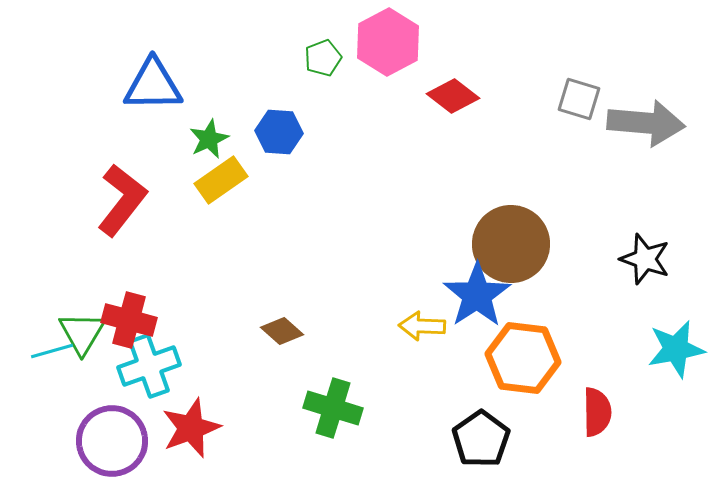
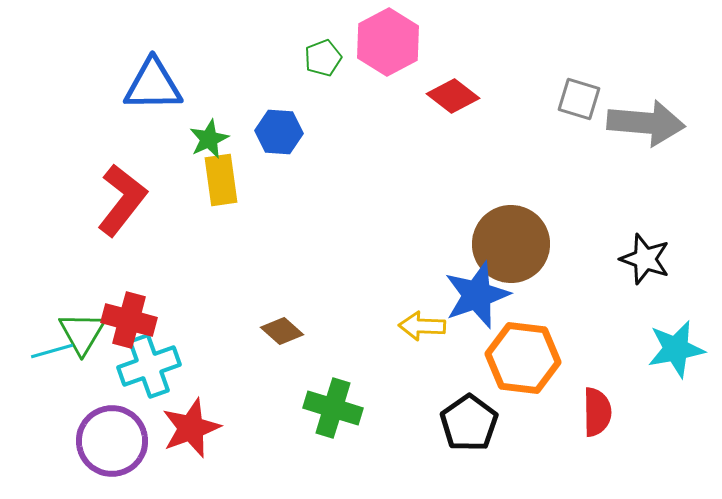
yellow rectangle: rotated 63 degrees counterclockwise
blue star: rotated 14 degrees clockwise
black pentagon: moved 12 px left, 16 px up
